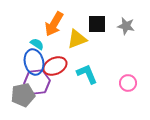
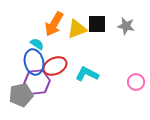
yellow triangle: moved 10 px up
cyan L-shape: rotated 40 degrees counterclockwise
pink circle: moved 8 px right, 1 px up
gray pentagon: moved 2 px left
